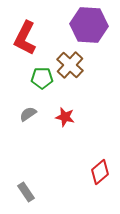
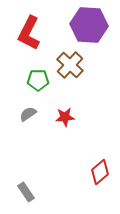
red L-shape: moved 4 px right, 5 px up
green pentagon: moved 4 px left, 2 px down
red star: rotated 18 degrees counterclockwise
